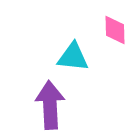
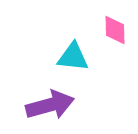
purple arrow: rotated 78 degrees clockwise
